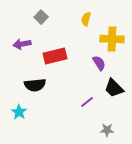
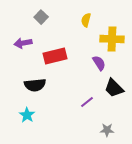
yellow semicircle: moved 1 px down
purple arrow: moved 1 px right, 1 px up
cyan star: moved 8 px right, 3 px down
